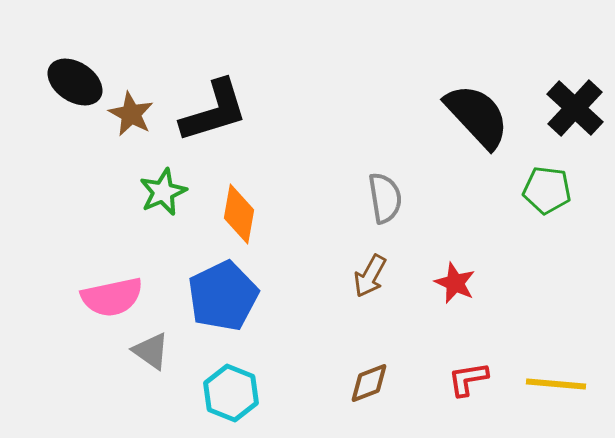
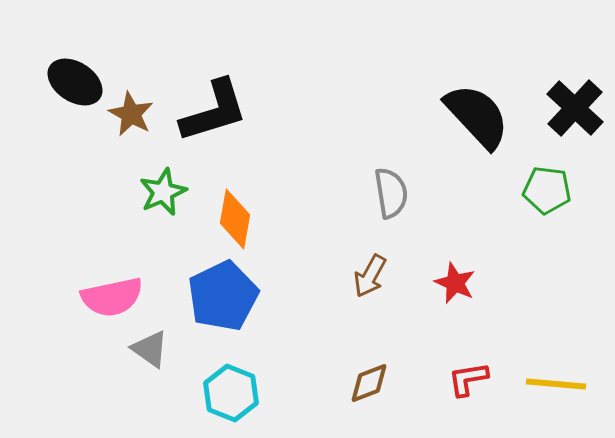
gray semicircle: moved 6 px right, 5 px up
orange diamond: moved 4 px left, 5 px down
gray triangle: moved 1 px left, 2 px up
